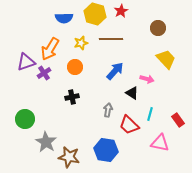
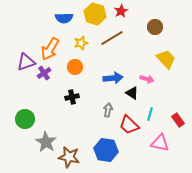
brown circle: moved 3 px left, 1 px up
brown line: moved 1 px right, 1 px up; rotated 30 degrees counterclockwise
blue arrow: moved 2 px left, 7 px down; rotated 42 degrees clockwise
